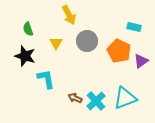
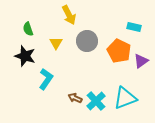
cyan L-shape: rotated 45 degrees clockwise
